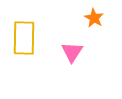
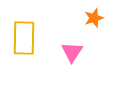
orange star: rotated 24 degrees clockwise
